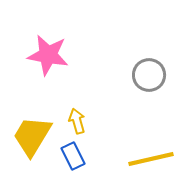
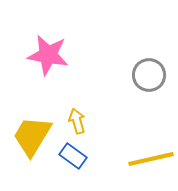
blue rectangle: rotated 28 degrees counterclockwise
